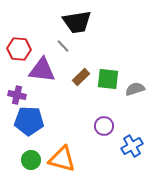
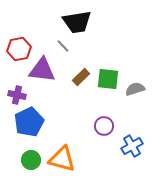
red hexagon: rotated 15 degrees counterclockwise
blue pentagon: moved 1 px down; rotated 28 degrees counterclockwise
